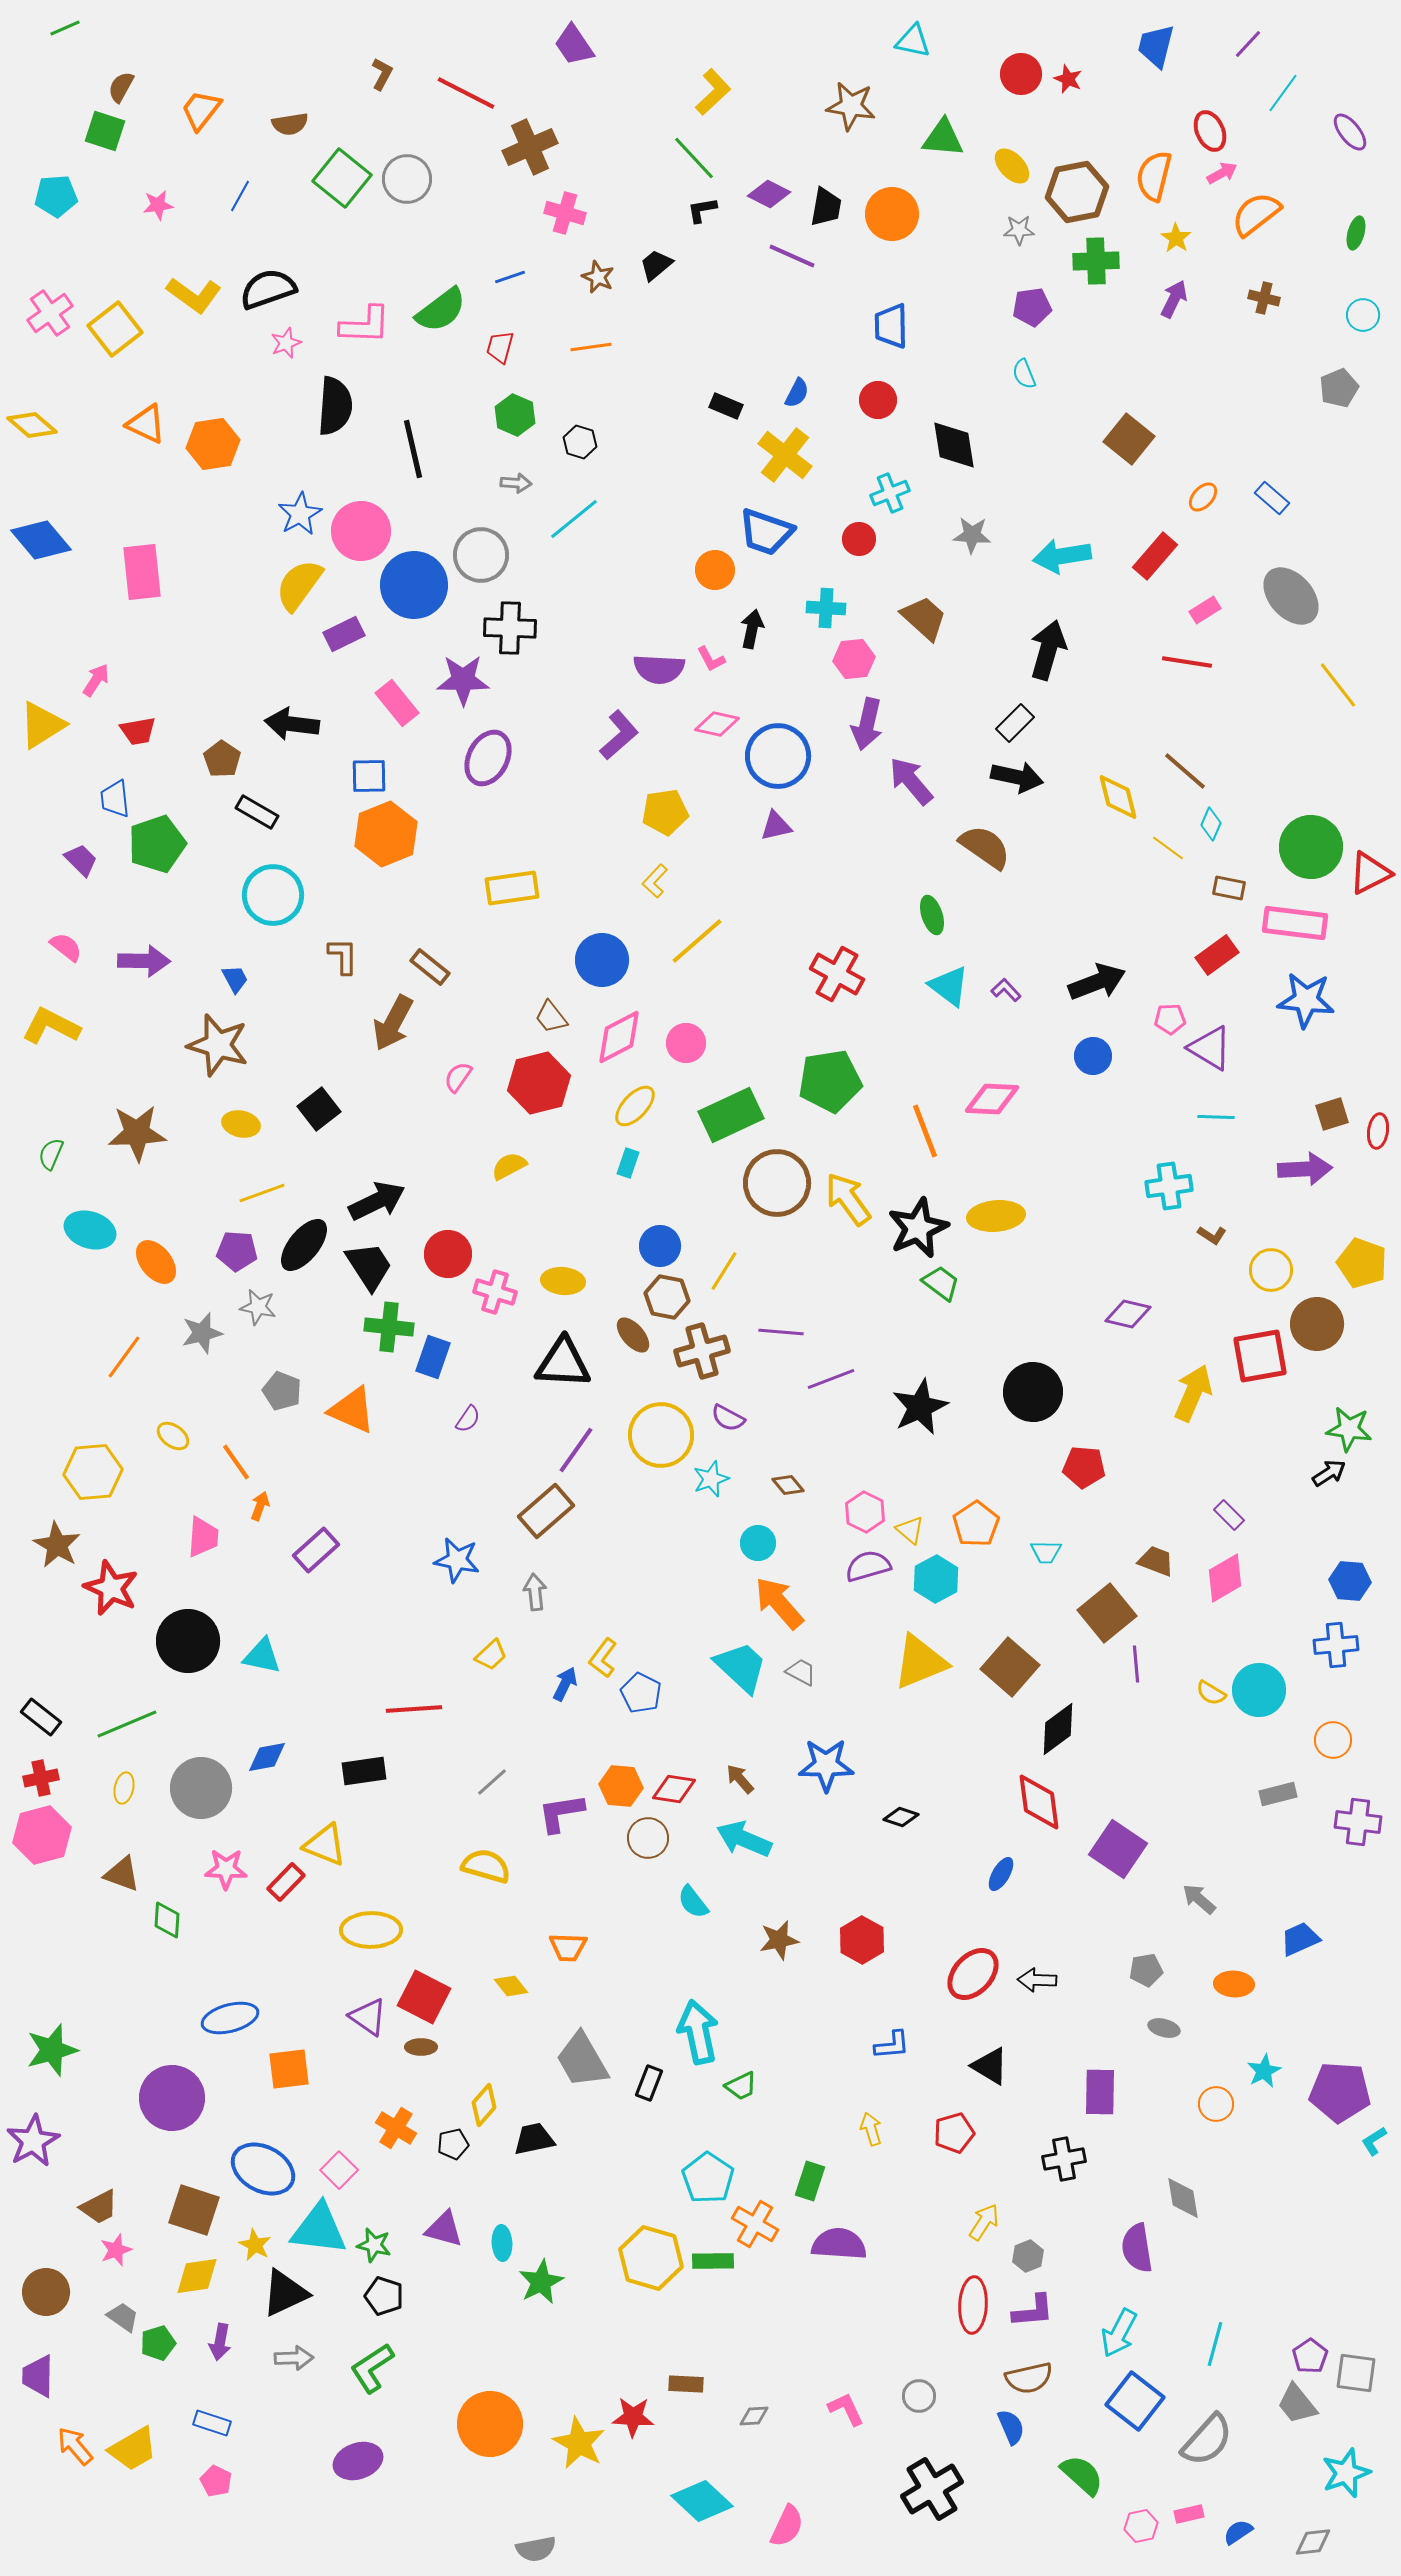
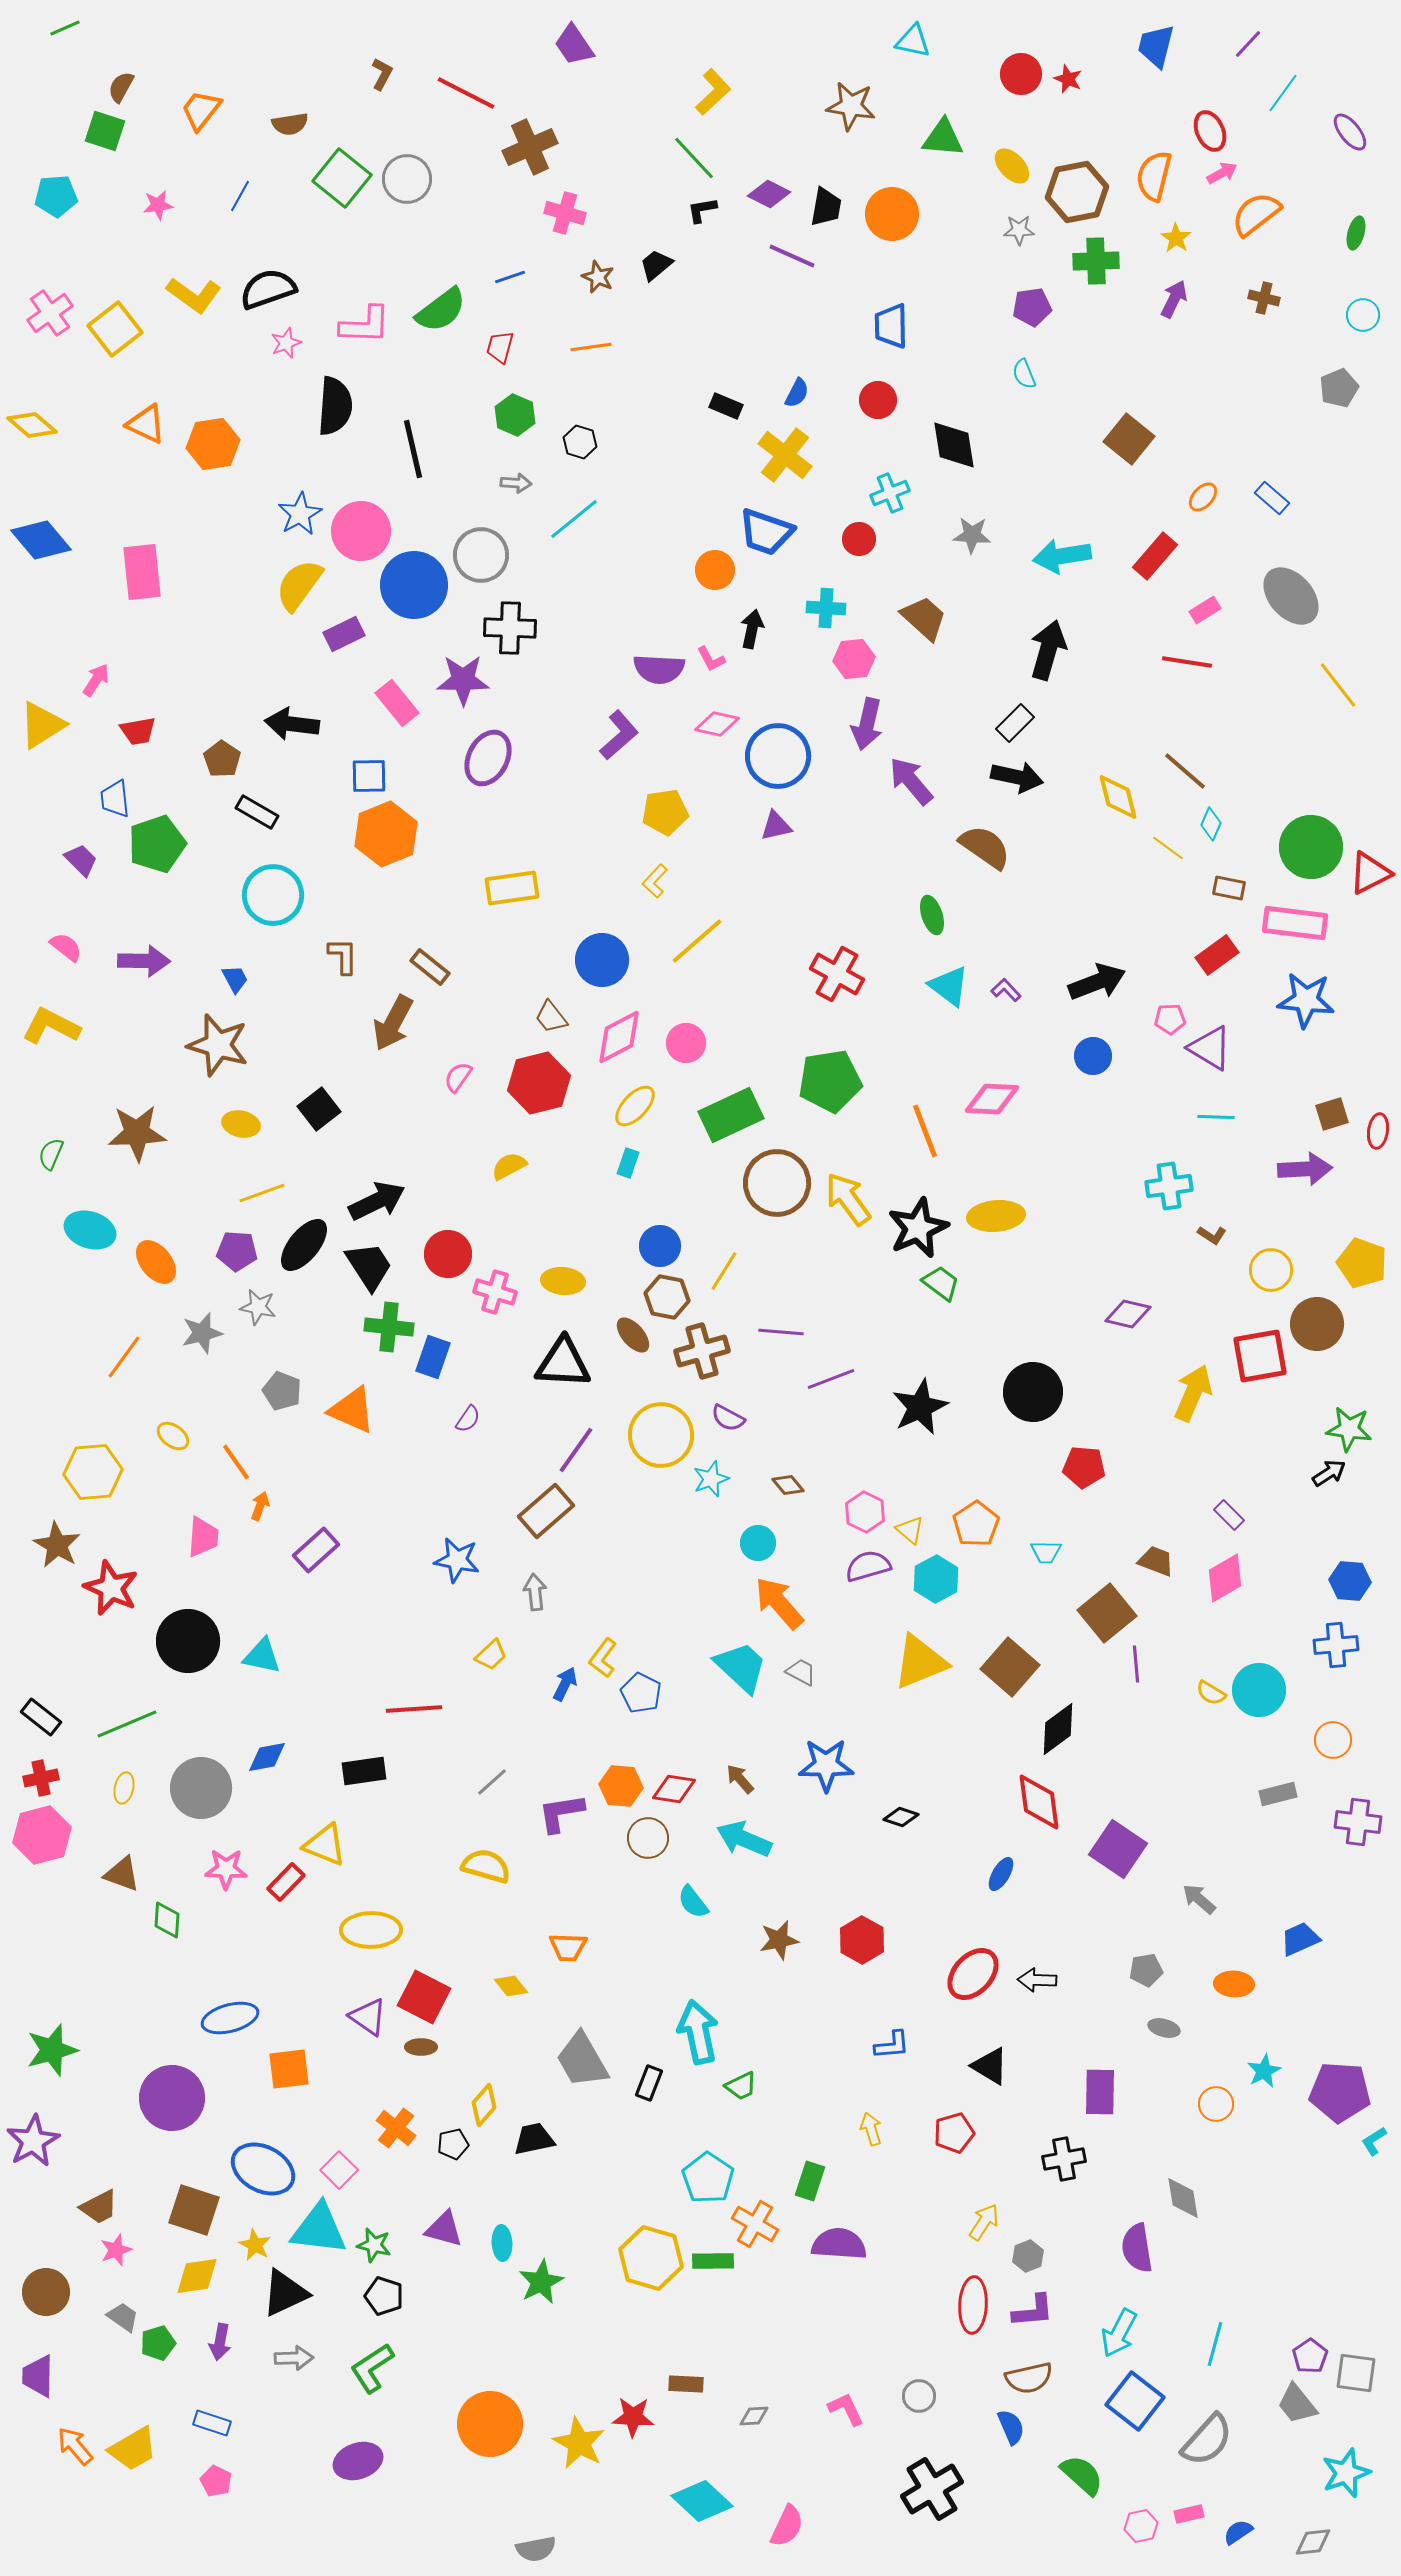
orange cross at (396, 2128): rotated 6 degrees clockwise
